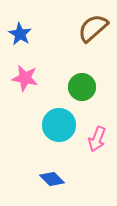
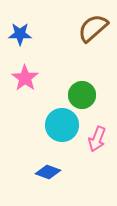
blue star: rotated 30 degrees counterclockwise
pink star: rotated 24 degrees clockwise
green circle: moved 8 px down
cyan circle: moved 3 px right
blue diamond: moved 4 px left, 7 px up; rotated 25 degrees counterclockwise
